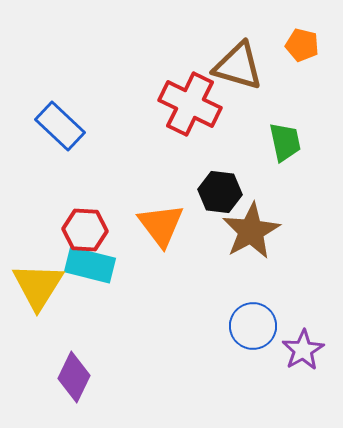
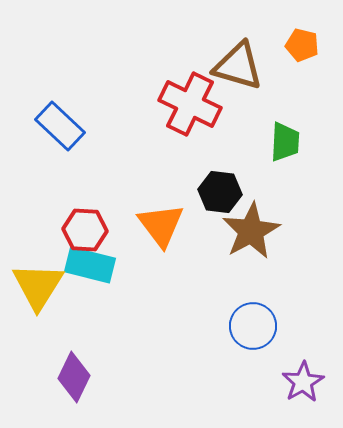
green trapezoid: rotated 15 degrees clockwise
purple star: moved 32 px down
